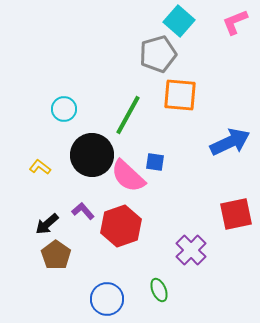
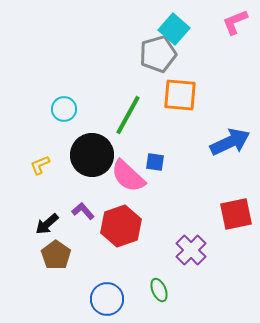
cyan square: moved 5 px left, 8 px down
yellow L-shape: moved 2 px up; rotated 60 degrees counterclockwise
